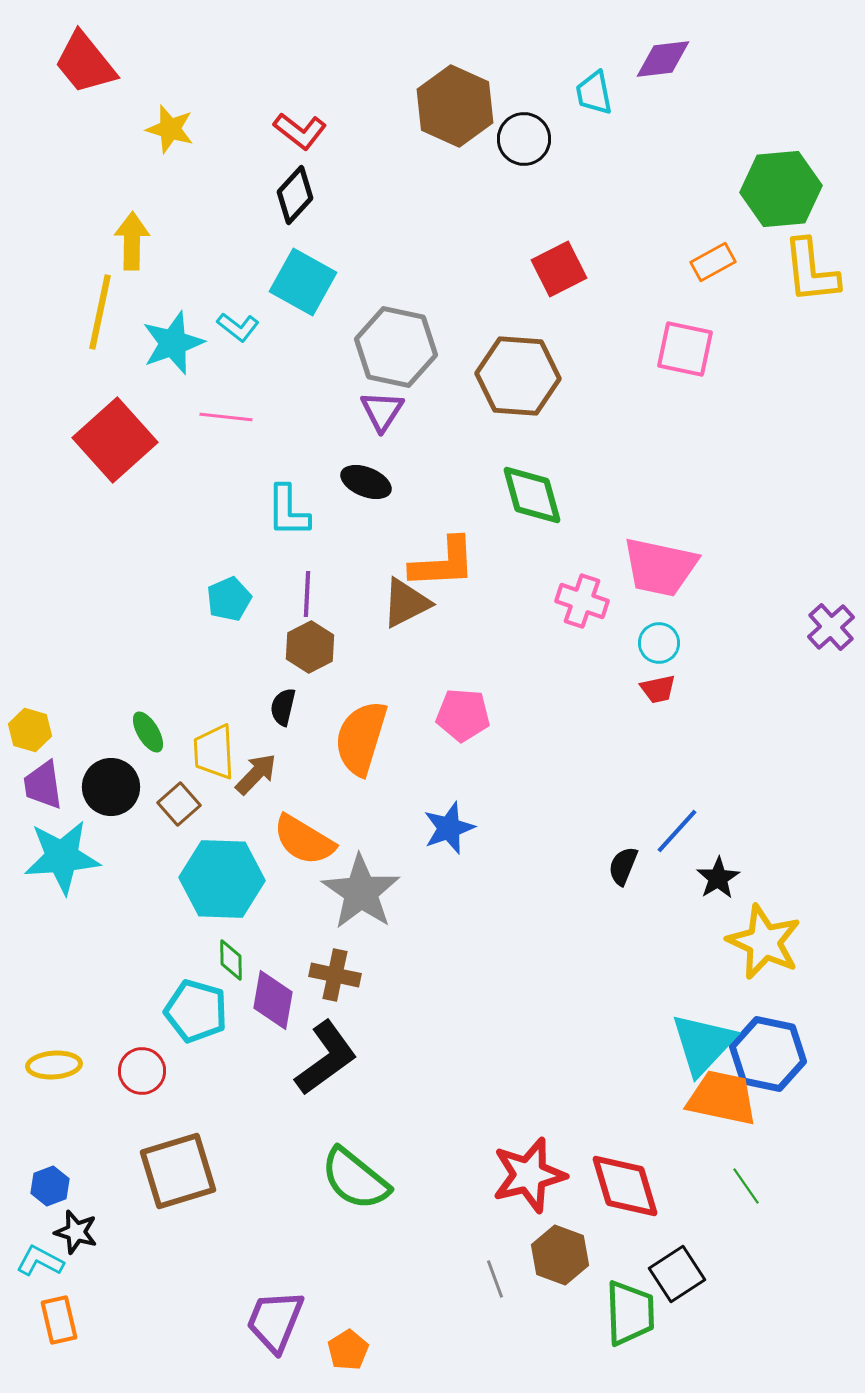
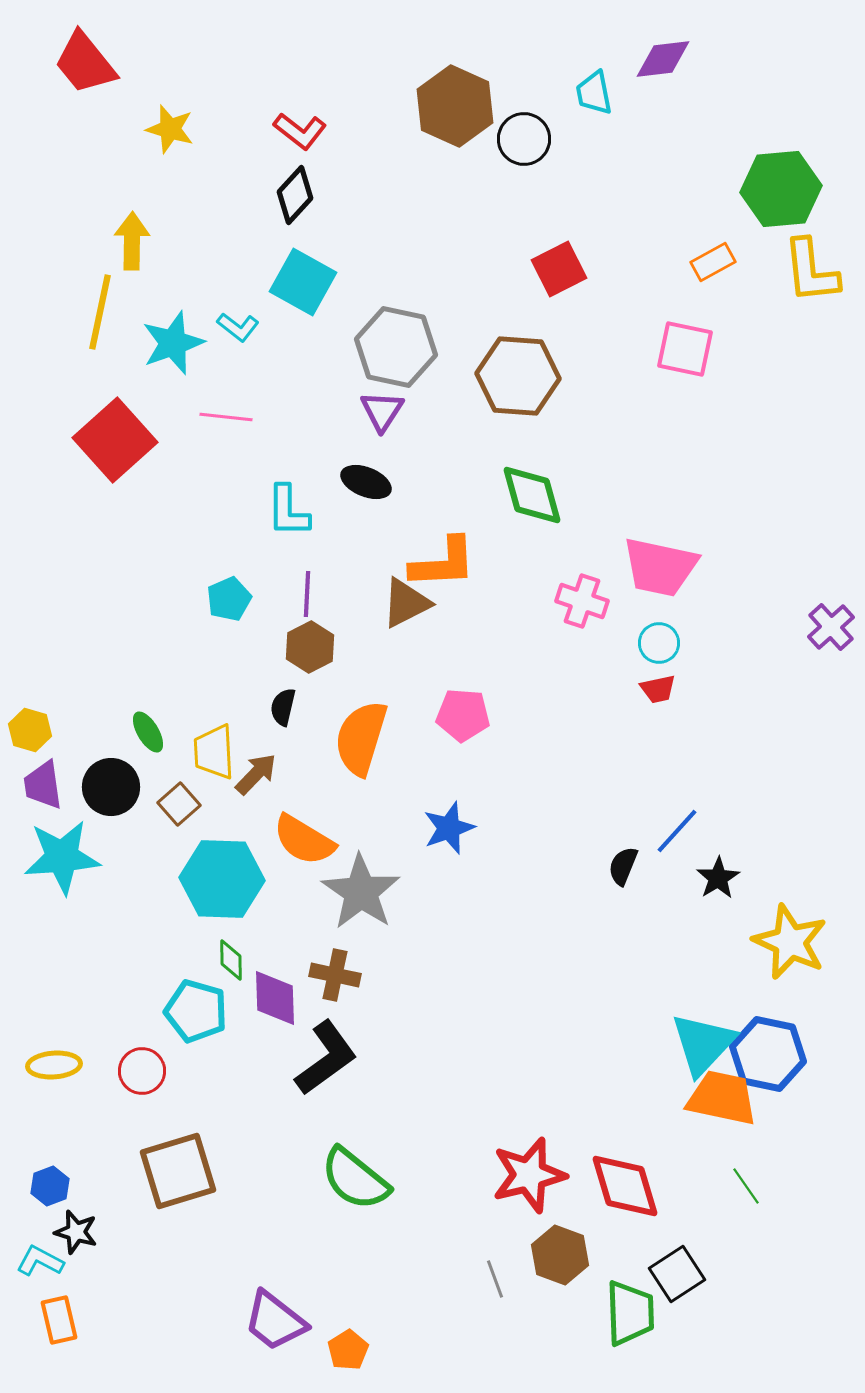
yellow star at (764, 942): moved 26 px right
purple diamond at (273, 1000): moved 2 px right, 2 px up; rotated 12 degrees counterclockwise
purple trapezoid at (275, 1321): rotated 74 degrees counterclockwise
